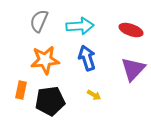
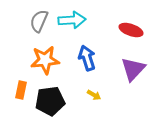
cyan arrow: moved 8 px left, 6 px up
